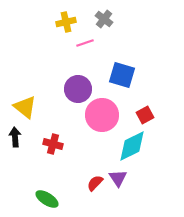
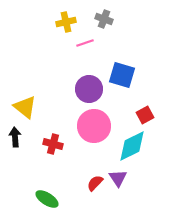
gray cross: rotated 18 degrees counterclockwise
purple circle: moved 11 px right
pink circle: moved 8 px left, 11 px down
